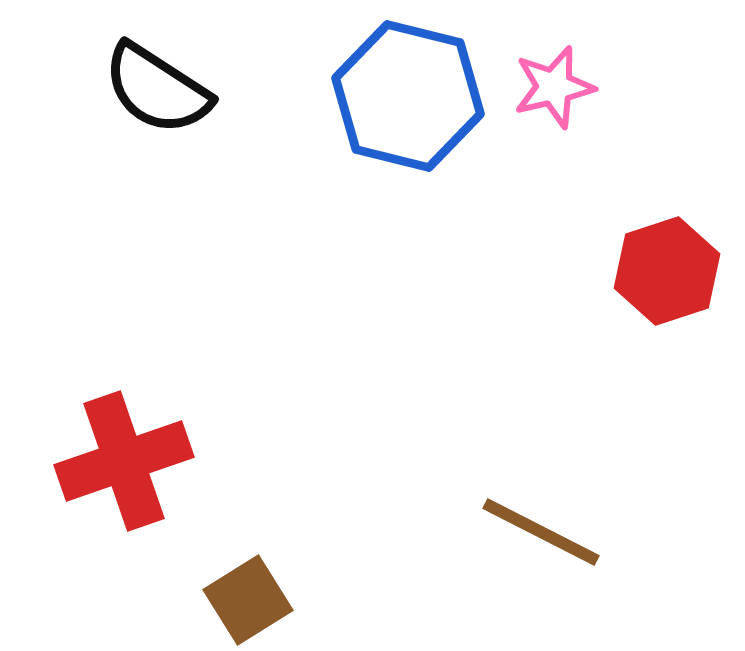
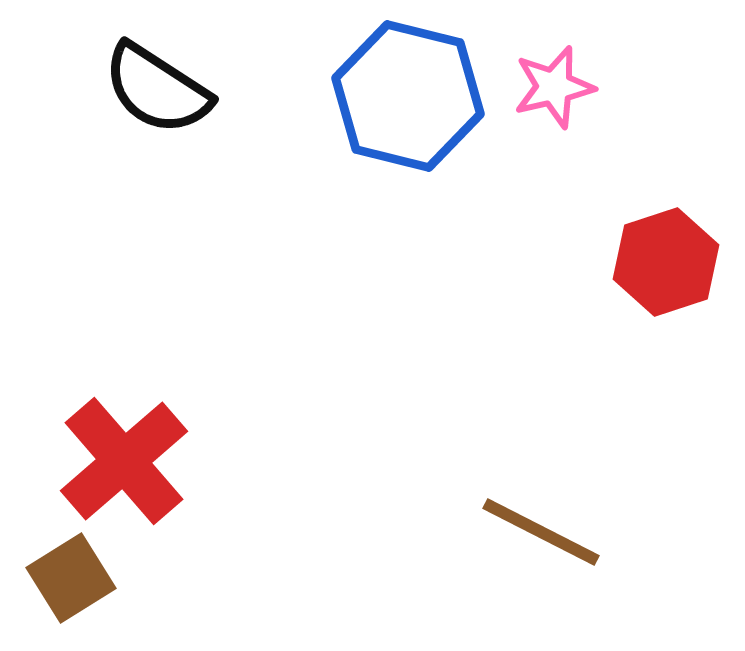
red hexagon: moved 1 px left, 9 px up
red cross: rotated 22 degrees counterclockwise
brown square: moved 177 px left, 22 px up
